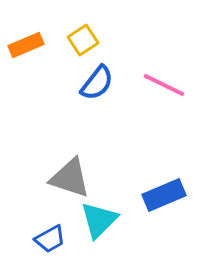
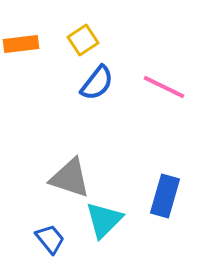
orange rectangle: moved 5 px left, 1 px up; rotated 16 degrees clockwise
pink line: moved 2 px down
blue rectangle: moved 1 px right, 1 px down; rotated 51 degrees counterclockwise
cyan triangle: moved 5 px right
blue trapezoid: rotated 100 degrees counterclockwise
